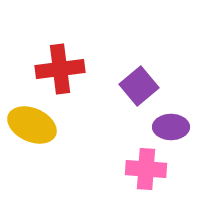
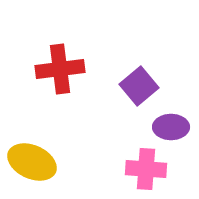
yellow ellipse: moved 37 px down
